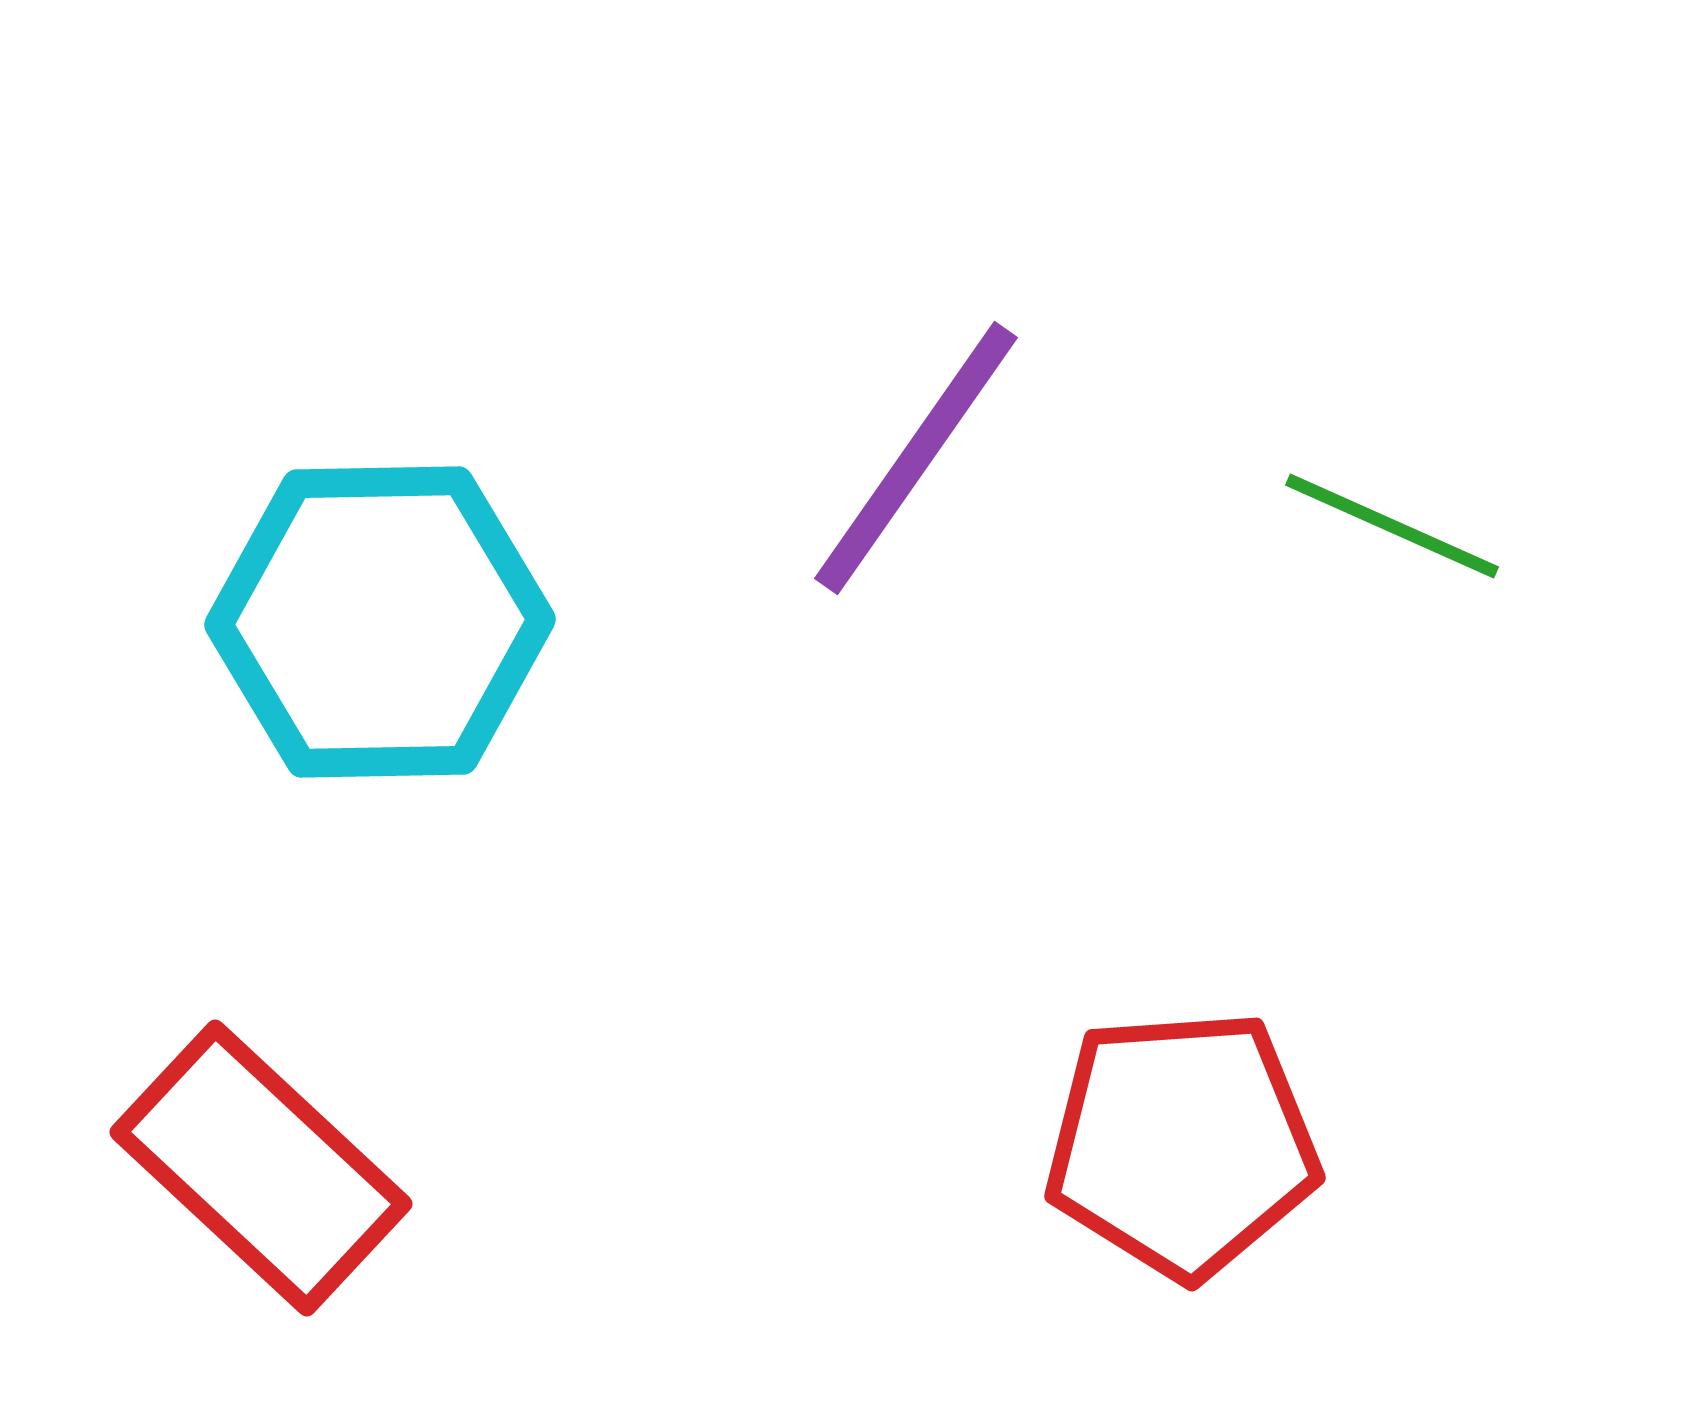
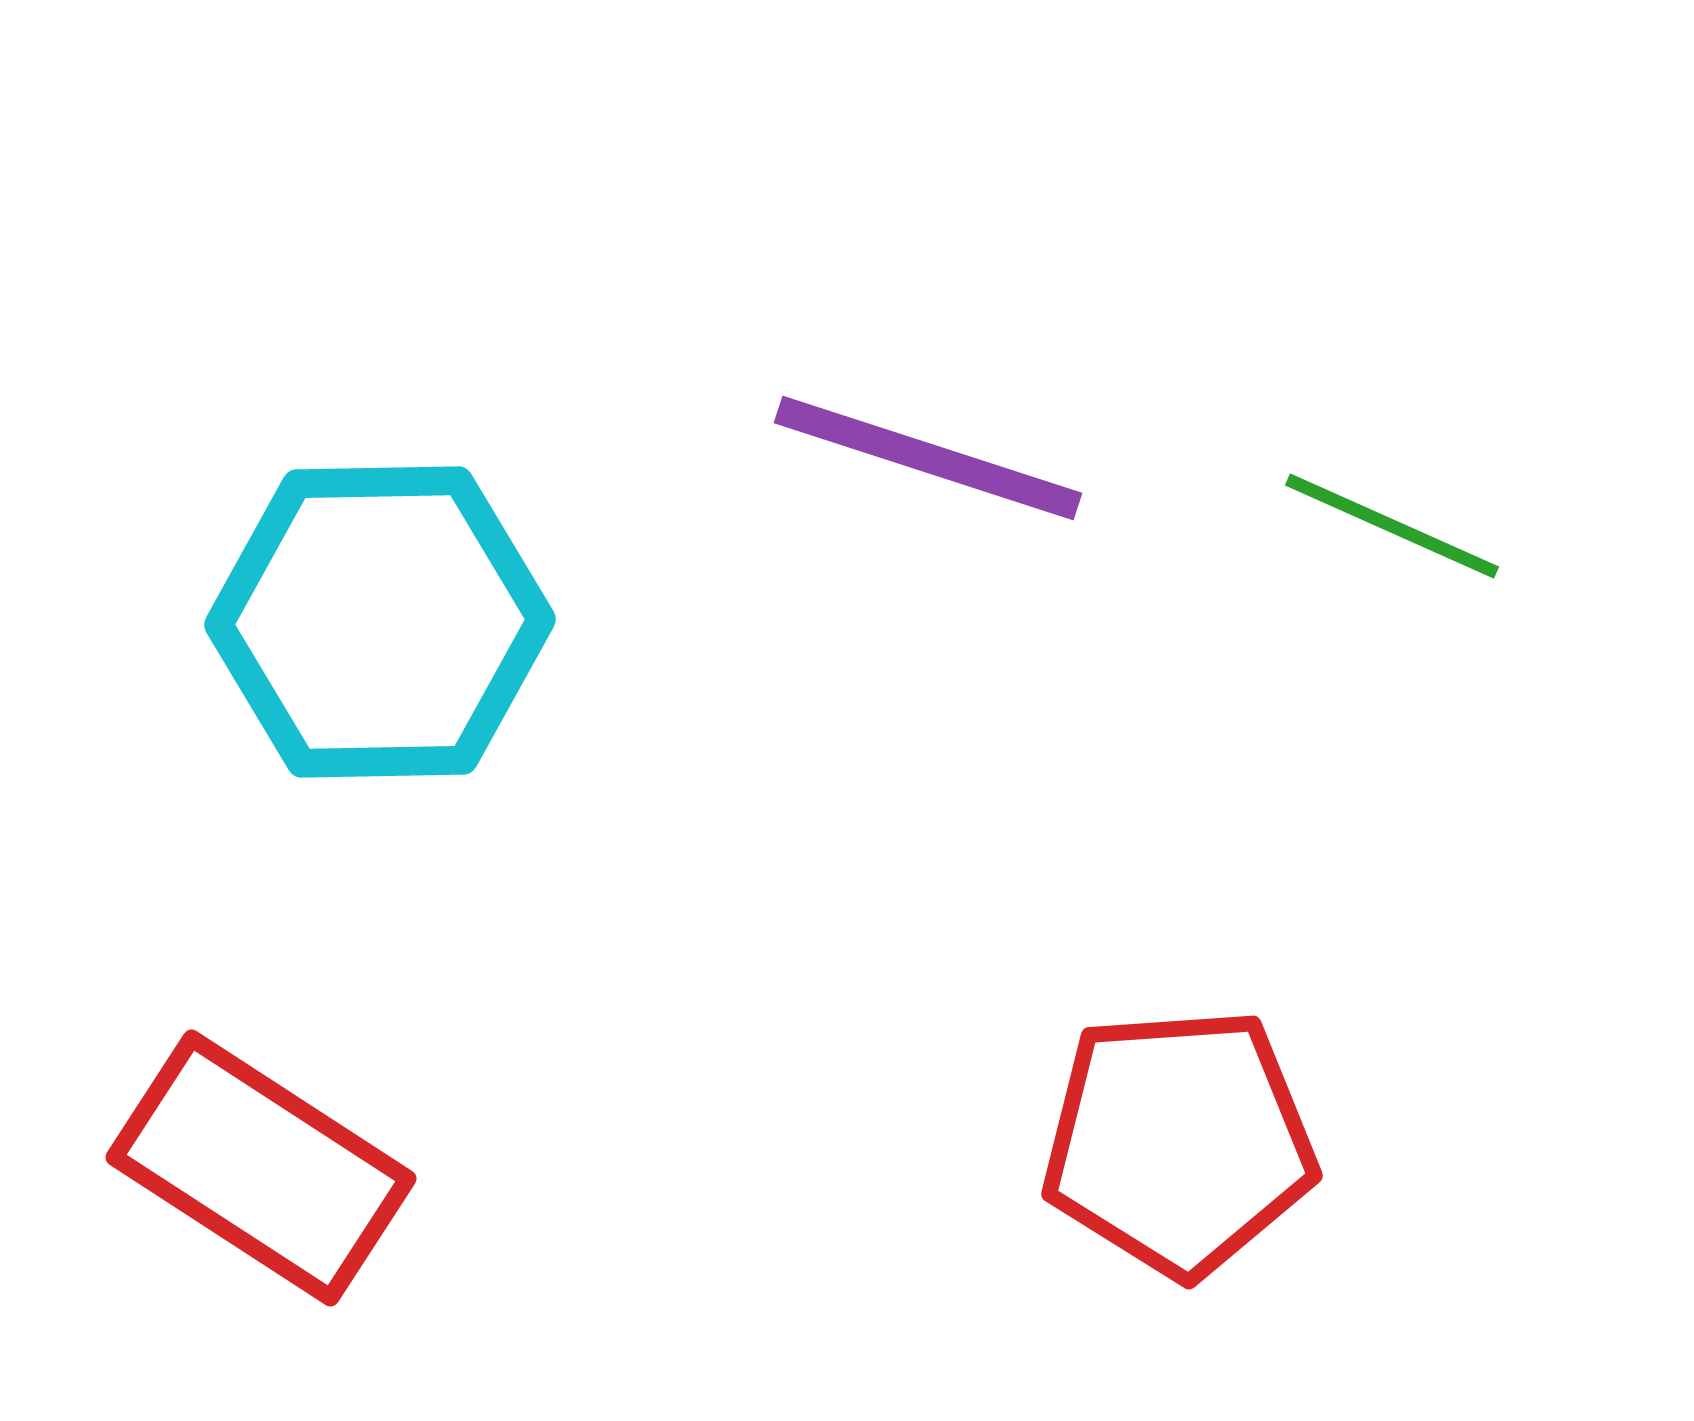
purple line: moved 12 px right; rotated 73 degrees clockwise
red pentagon: moved 3 px left, 2 px up
red rectangle: rotated 10 degrees counterclockwise
